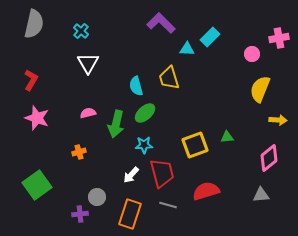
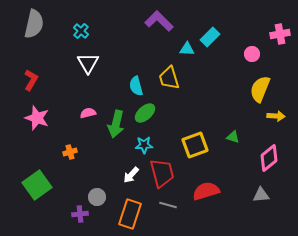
purple L-shape: moved 2 px left, 2 px up
pink cross: moved 1 px right, 4 px up
yellow arrow: moved 2 px left, 4 px up
green triangle: moved 6 px right; rotated 24 degrees clockwise
orange cross: moved 9 px left
